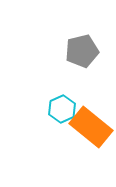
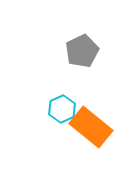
gray pentagon: rotated 12 degrees counterclockwise
